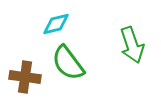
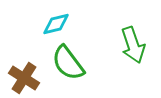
green arrow: moved 1 px right
brown cross: moved 1 px left, 1 px down; rotated 24 degrees clockwise
